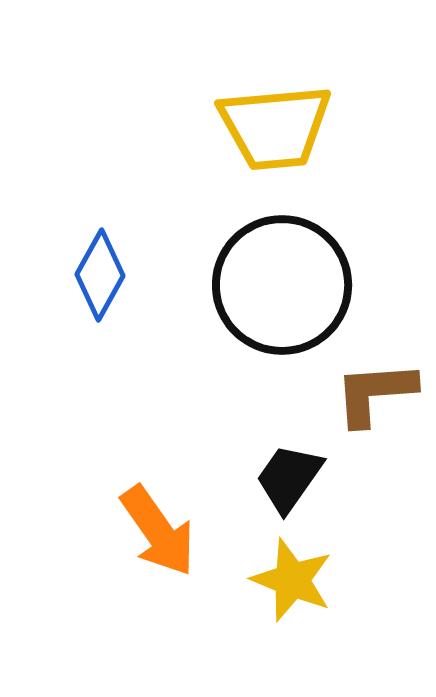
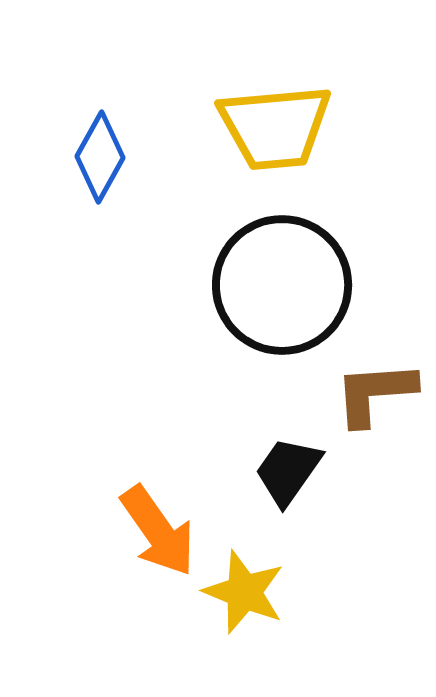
blue diamond: moved 118 px up
black trapezoid: moved 1 px left, 7 px up
yellow star: moved 48 px left, 12 px down
